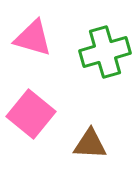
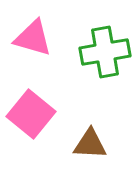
green cross: rotated 6 degrees clockwise
